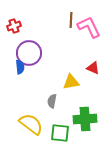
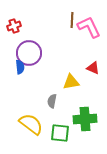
brown line: moved 1 px right
